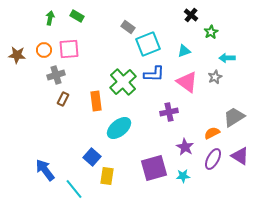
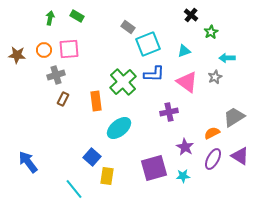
blue arrow: moved 17 px left, 8 px up
